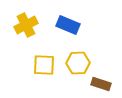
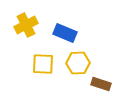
blue rectangle: moved 3 px left, 8 px down
yellow square: moved 1 px left, 1 px up
